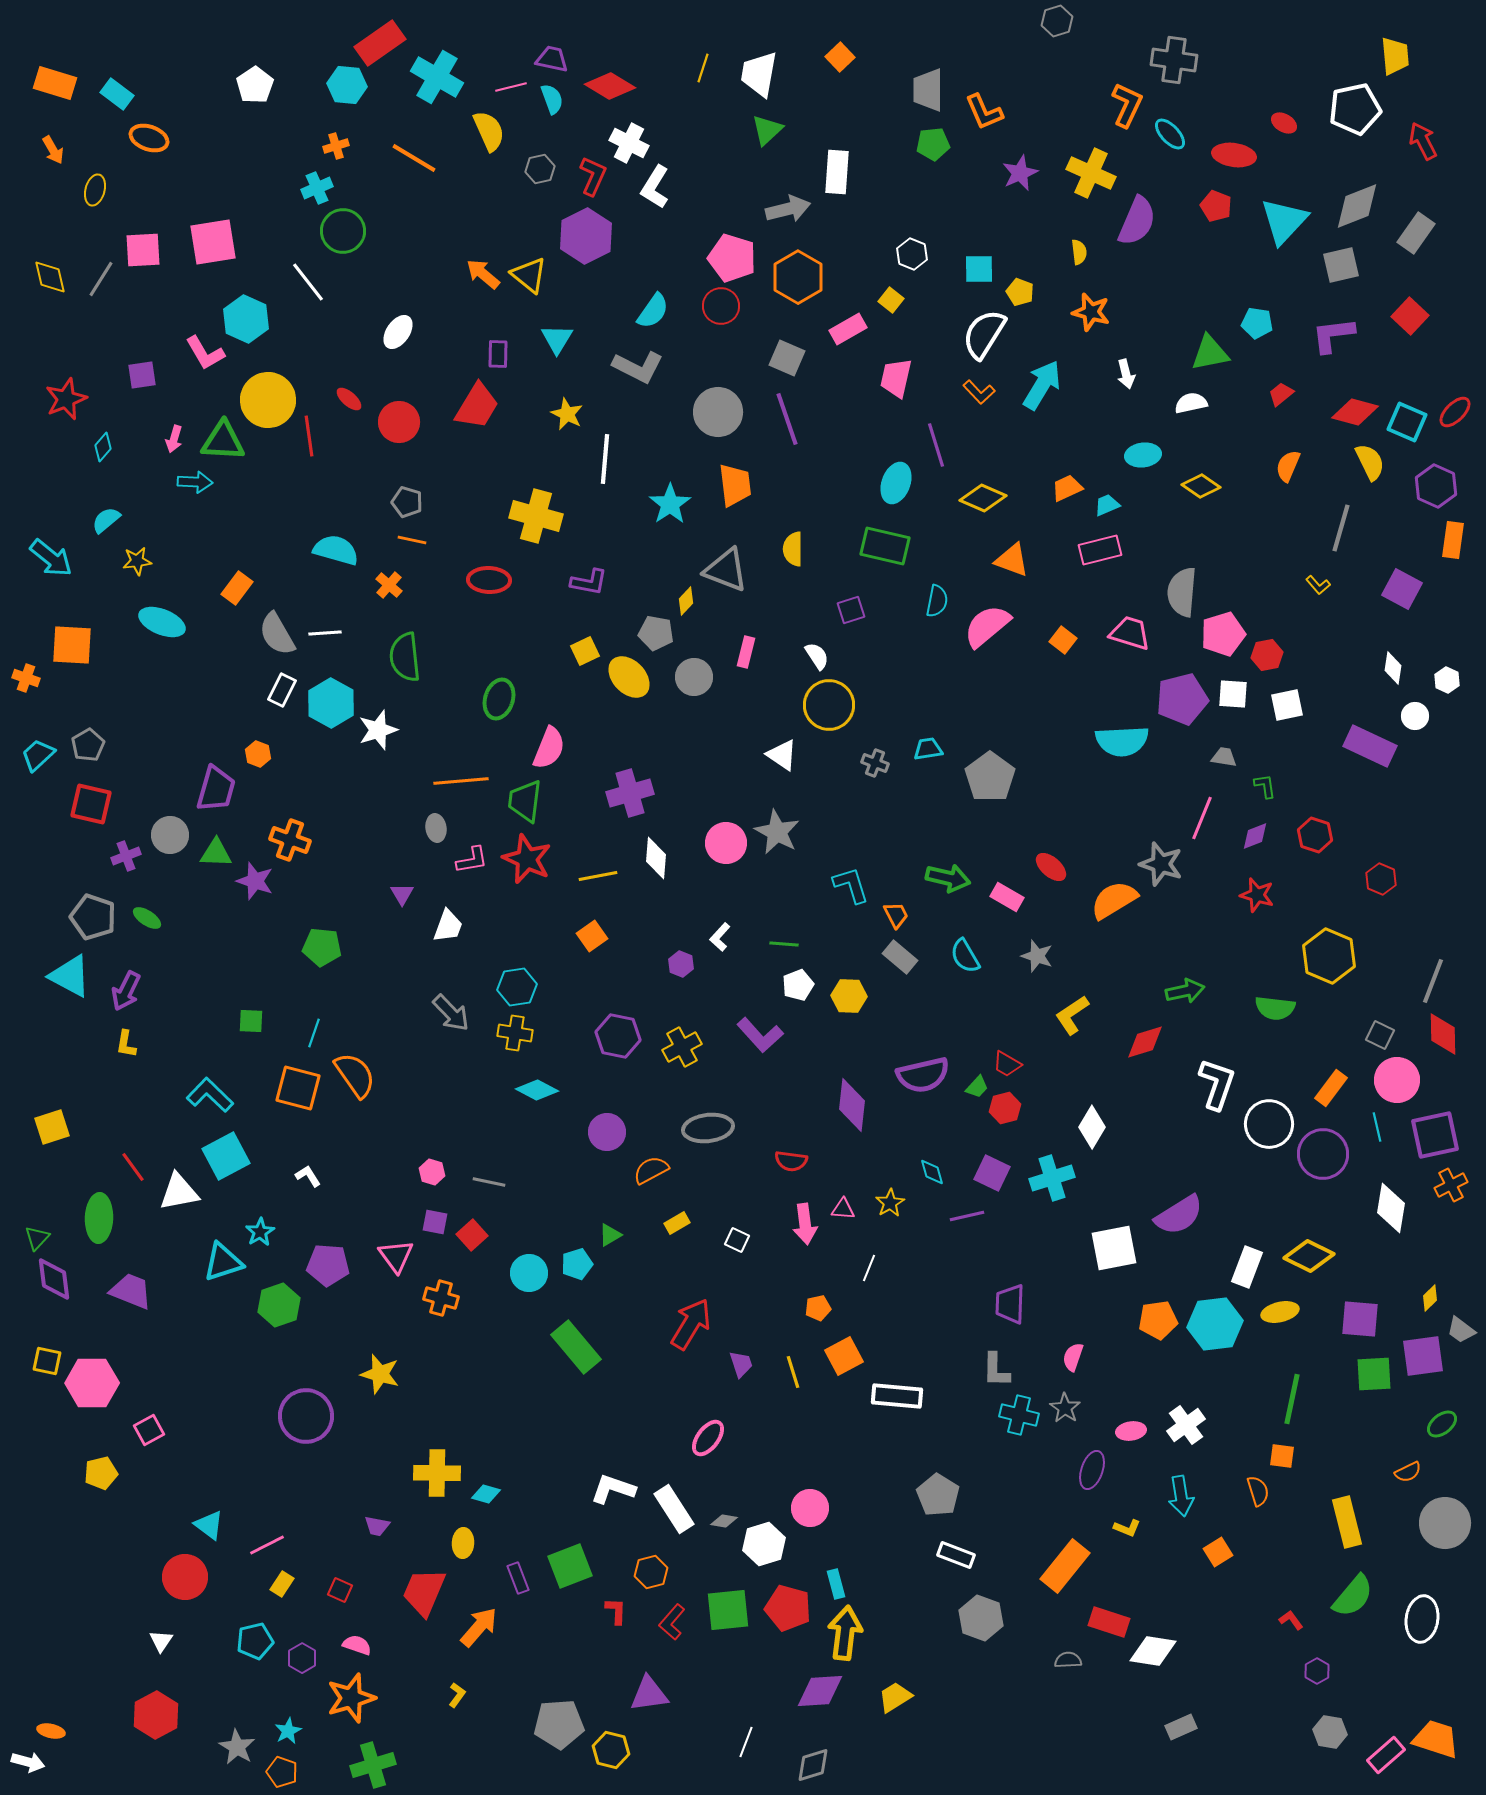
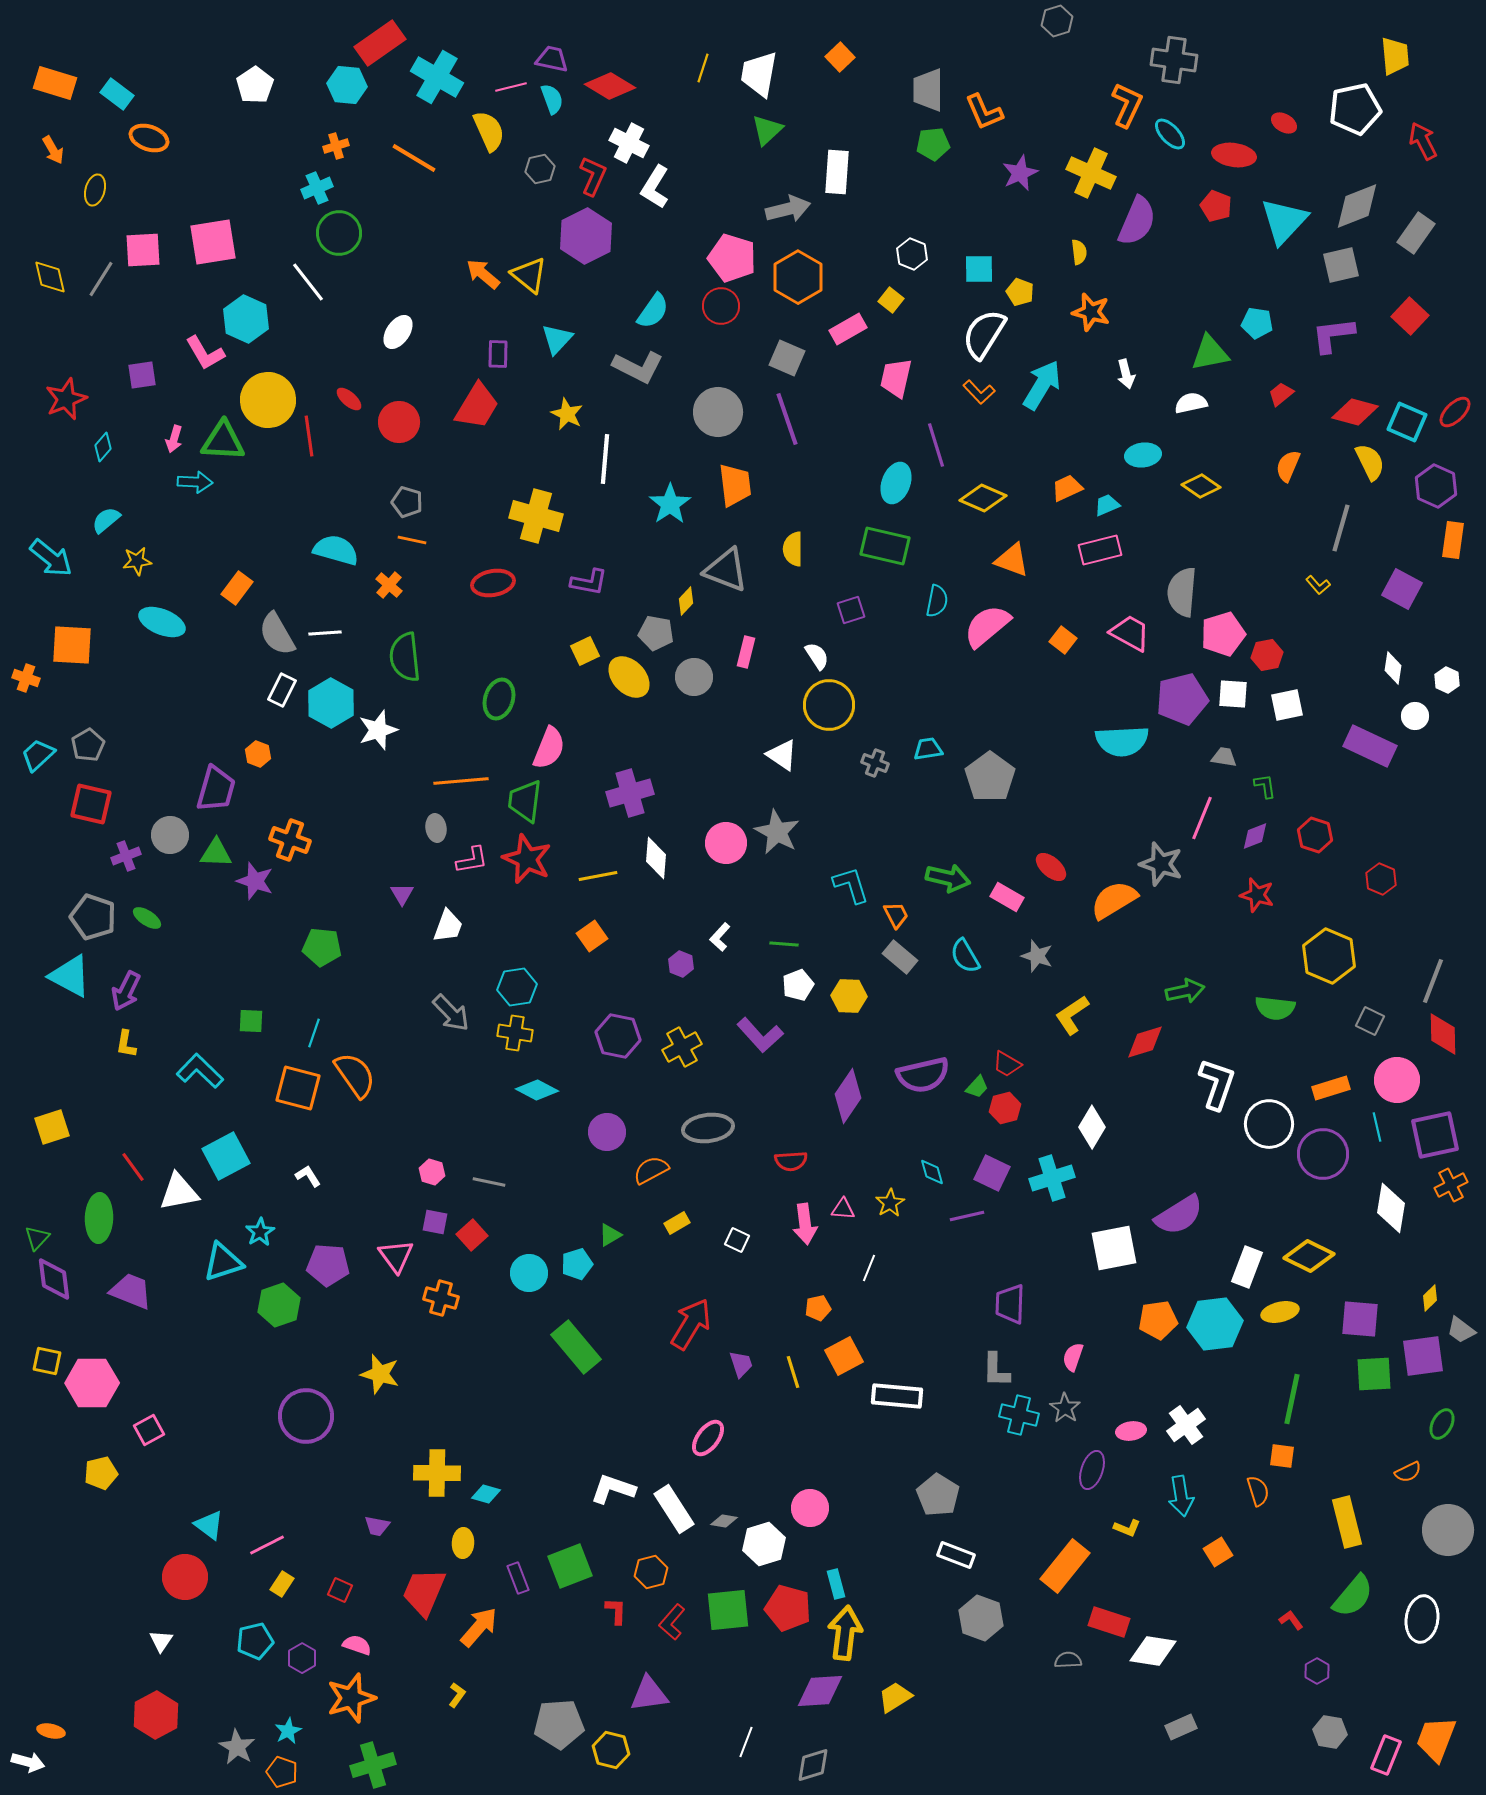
green circle at (343, 231): moved 4 px left, 2 px down
cyan triangle at (557, 339): rotated 12 degrees clockwise
red ellipse at (489, 580): moved 4 px right, 3 px down; rotated 12 degrees counterclockwise
pink trapezoid at (1130, 633): rotated 12 degrees clockwise
gray square at (1380, 1035): moved 10 px left, 14 px up
orange rectangle at (1331, 1088): rotated 36 degrees clockwise
cyan L-shape at (210, 1095): moved 10 px left, 24 px up
purple diamond at (852, 1105): moved 4 px left, 9 px up; rotated 28 degrees clockwise
red semicircle at (791, 1161): rotated 12 degrees counterclockwise
green ellipse at (1442, 1424): rotated 24 degrees counterclockwise
gray circle at (1445, 1523): moved 3 px right, 7 px down
orange trapezoid at (1436, 1739): rotated 87 degrees counterclockwise
pink rectangle at (1386, 1755): rotated 27 degrees counterclockwise
